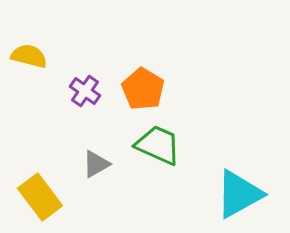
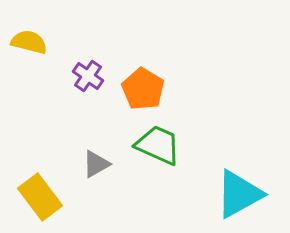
yellow semicircle: moved 14 px up
purple cross: moved 3 px right, 15 px up
